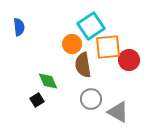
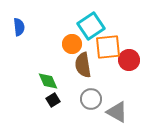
black square: moved 16 px right
gray triangle: moved 1 px left
